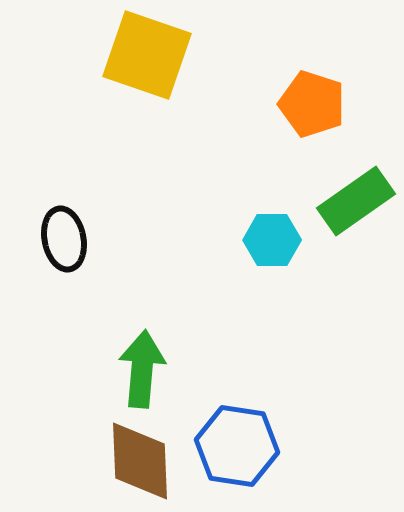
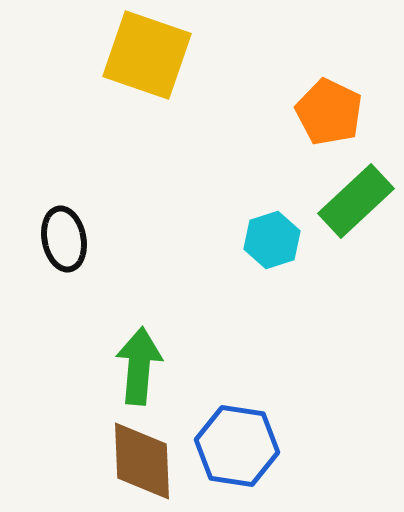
orange pentagon: moved 17 px right, 8 px down; rotated 8 degrees clockwise
green rectangle: rotated 8 degrees counterclockwise
cyan hexagon: rotated 18 degrees counterclockwise
green arrow: moved 3 px left, 3 px up
brown diamond: moved 2 px right
